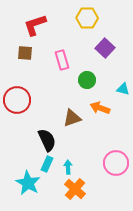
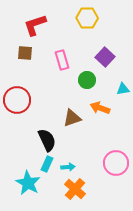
purple square: moved 9 px down
cyan triangle: rotated 24 degrees counterclockwise
cyan arrow: rotated 88 degrees clockwise
